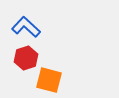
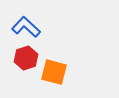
orange square: moved 5 px right, 8 px up
